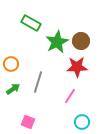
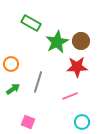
pink line: rotated 35 degrees clockwise
